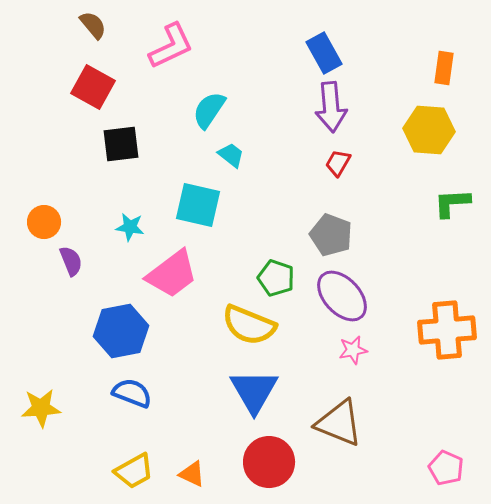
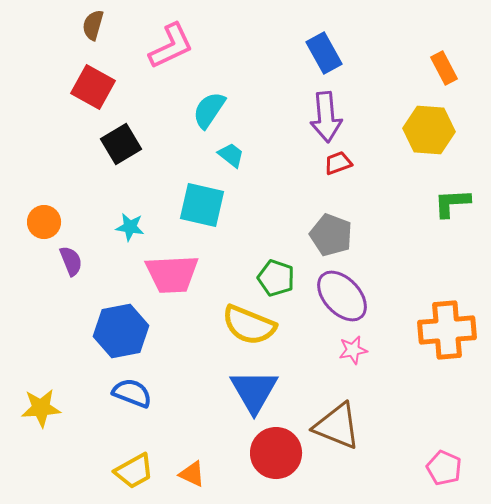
brown semicircle: rotated 124 degrees counterclockwise
orange rectangle: rotated 36 degrees counterclockwise
purple arrow: moved 5 px left, 10 px down
black square: rotated 24 degrees counterclockwise
red trapezoid: rotated 40 degrees clockwise
cyan square: moved 4 px right
pink trapezoid: rotated 34 degrees clockwise
brown triangle: moved 2 px left, 3 px down
red circle: moved 7 px right, 9 px up
pink pentagon: moved 2 px left
